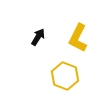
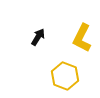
yellow L-shape: moved 4 px right
